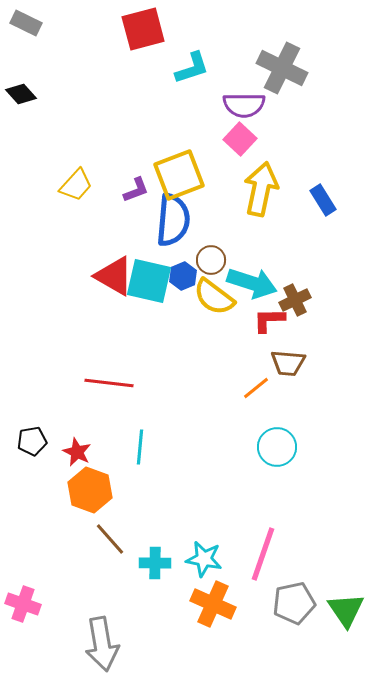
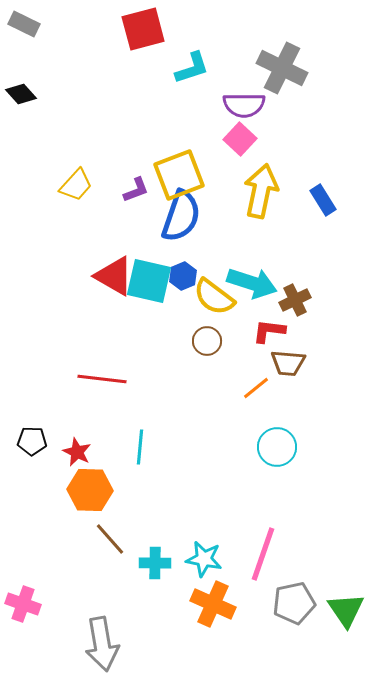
gray rectangle: moved 2 px left, 1 px down
yellow arrow: moved 2 px down
blue semicircle: moved 8 px right, 4 px up; rotated 14 degrees clockwise
brown circle: moved 4 px left, 81 px down
red L-shape: moved 11 px down; rotated 8 degrees clockwise
red line: moved 7 px left, 4 px up
black pentagon: rotated 12 degrees clockwise
orange hexagon: rotated 18 degrees counterclockwise
